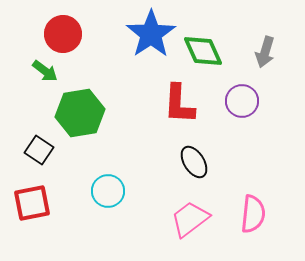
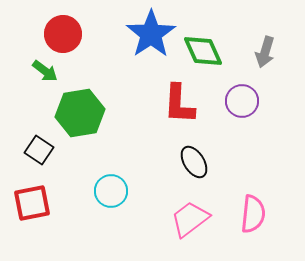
cyan circle: moved 3 px right
